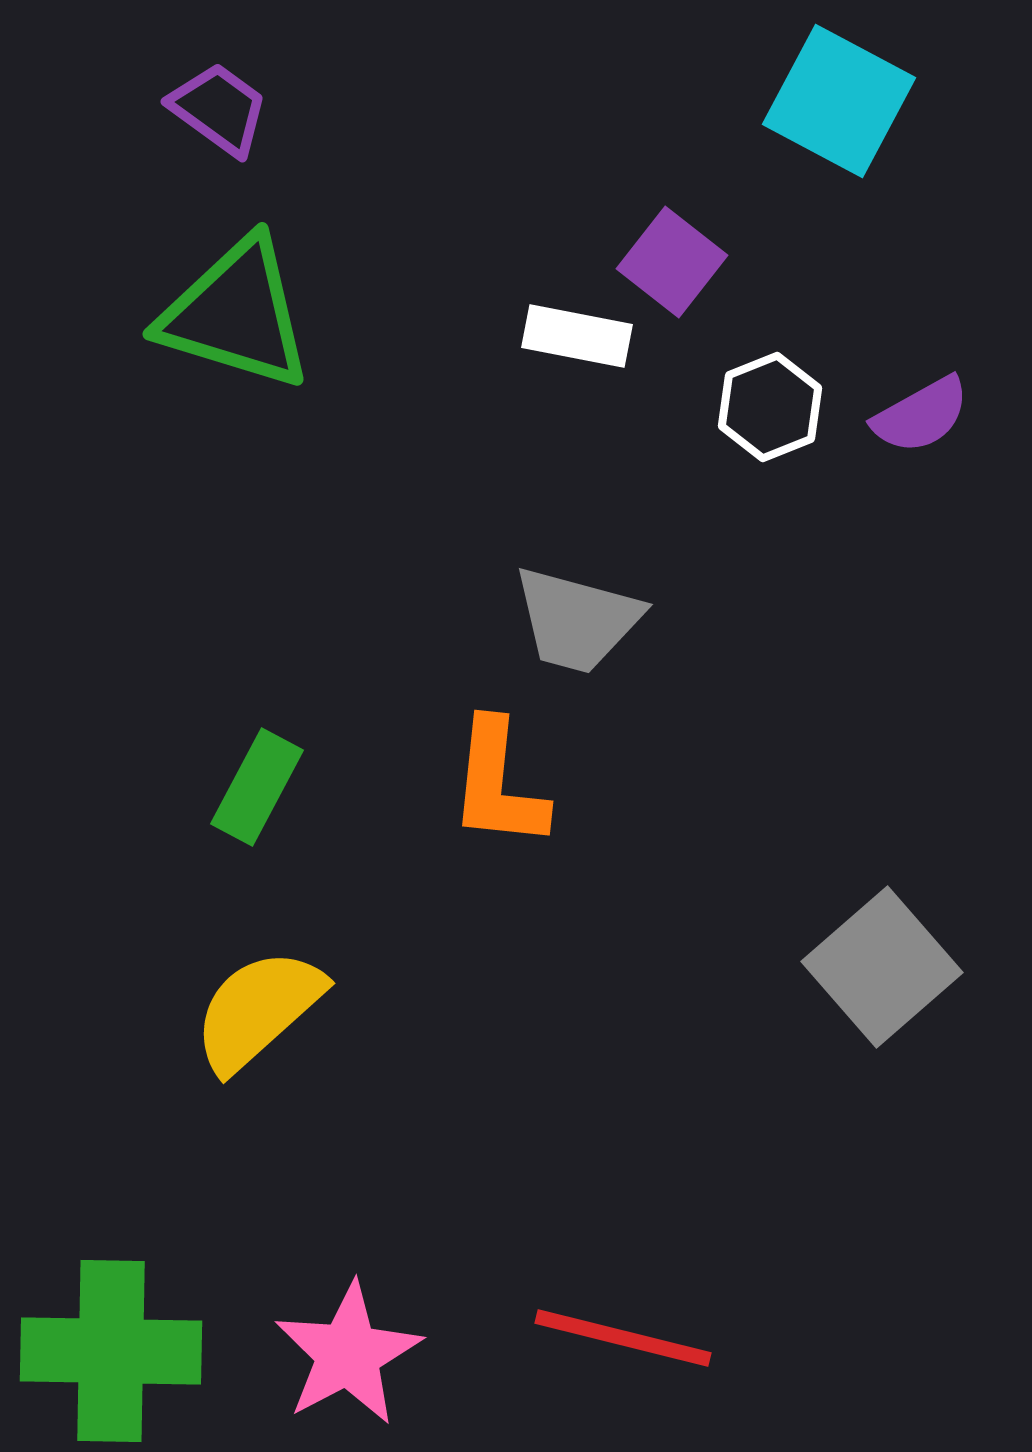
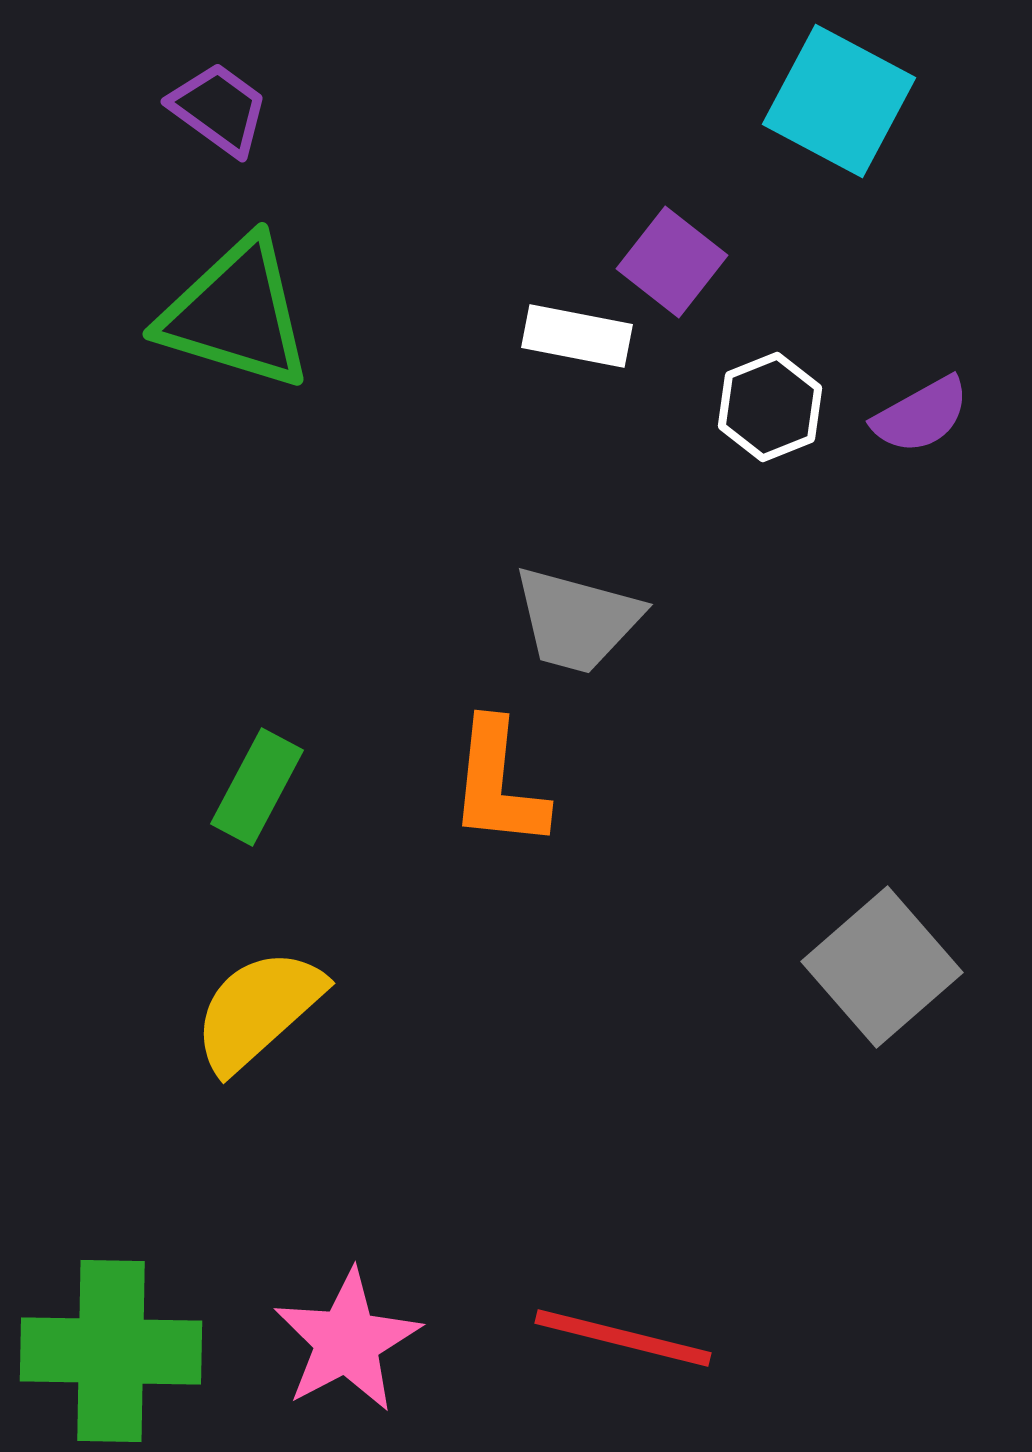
pink star: moved 1 px left, 13 px up
